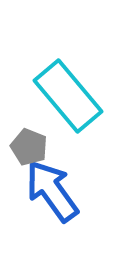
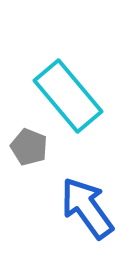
blue arrow: moved 35 px right, 17 px down
